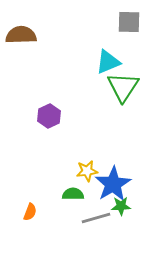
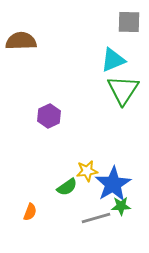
brown semicircle: moved 6 px down
cyan triangle: moved 5 px right, 2 px up
green triangle: moved 3 px down
green semicircle: moved 6 px left, 7 px up; rotated 145 degrees clockwise
